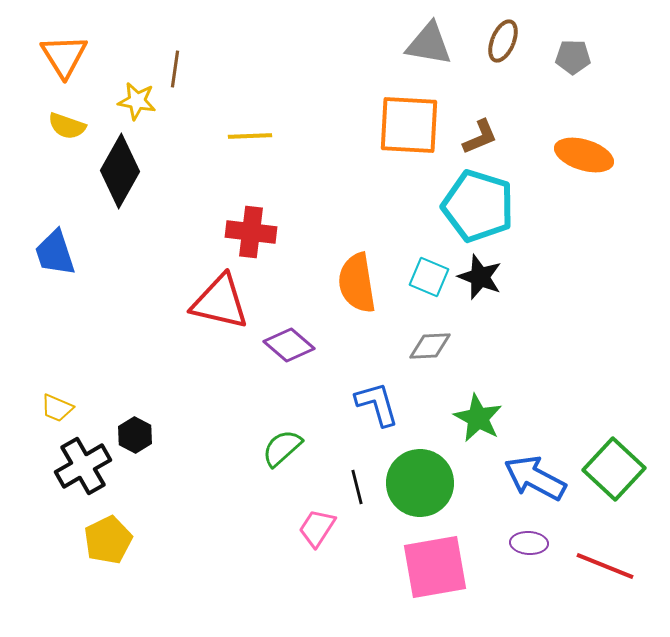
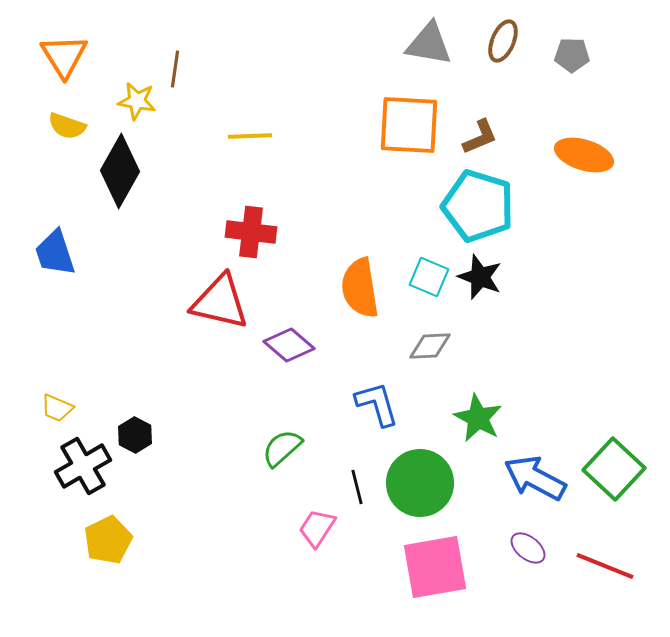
gray pentagon: moved 1 px left, 2 px up
orange semicircle: moved 3 px right, 5 px down
purple ellipse: moved 1 px left, 5 px down; rotated 36 degrees clockwise
